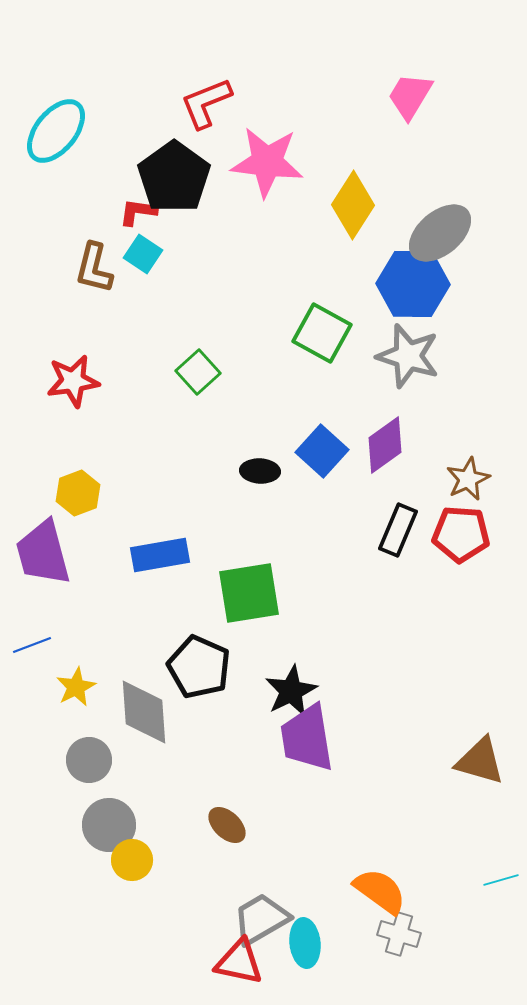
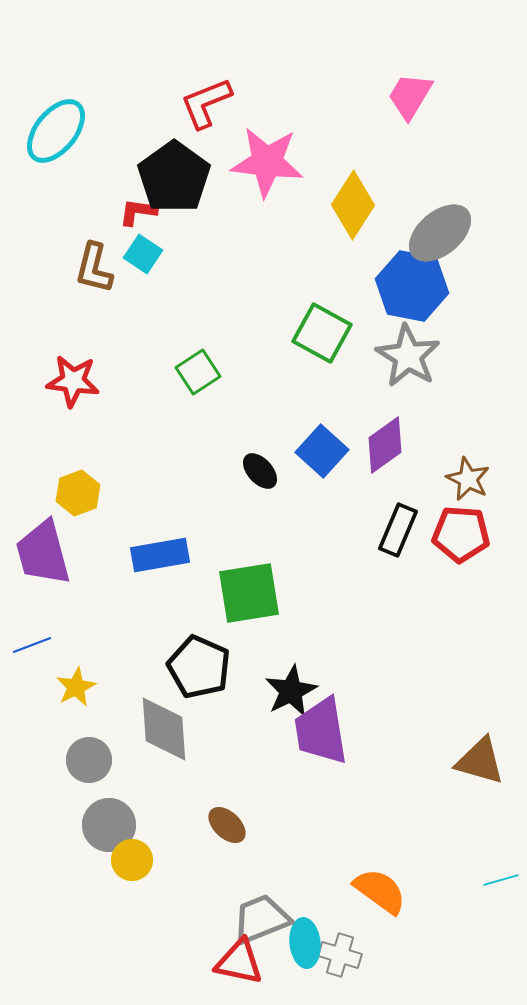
blue hexagon at (413, 284): moved 1 px left, 2 px down; rotated 10 degrees clockwise
gray star at (408, 356): rotated 14 degrees clockwise
green square at (198, 372): rotated 9 degrees clockwise
red star at (73, 381): rotated 16 degrees clockwise
black ellipse at (260, 471): rotated 45 degrees clockwise
brown star at (468, 479): rotated 21 degrees counterclockwise
gray diamond at (144, 712): moved 20 px right, 17 px down
purple trapezoid at (307, 738): moved 14 px right, 7 px up
gray trapezoid at (261, 919): rotated 8 degrees clockwise
gray cross at (399, 934): moved 59 px left, 21 px down
